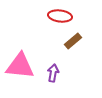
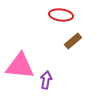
red ellipse: moved 1 px right, 1 px up
purple arrow: moved 7 px left, 7 px down
